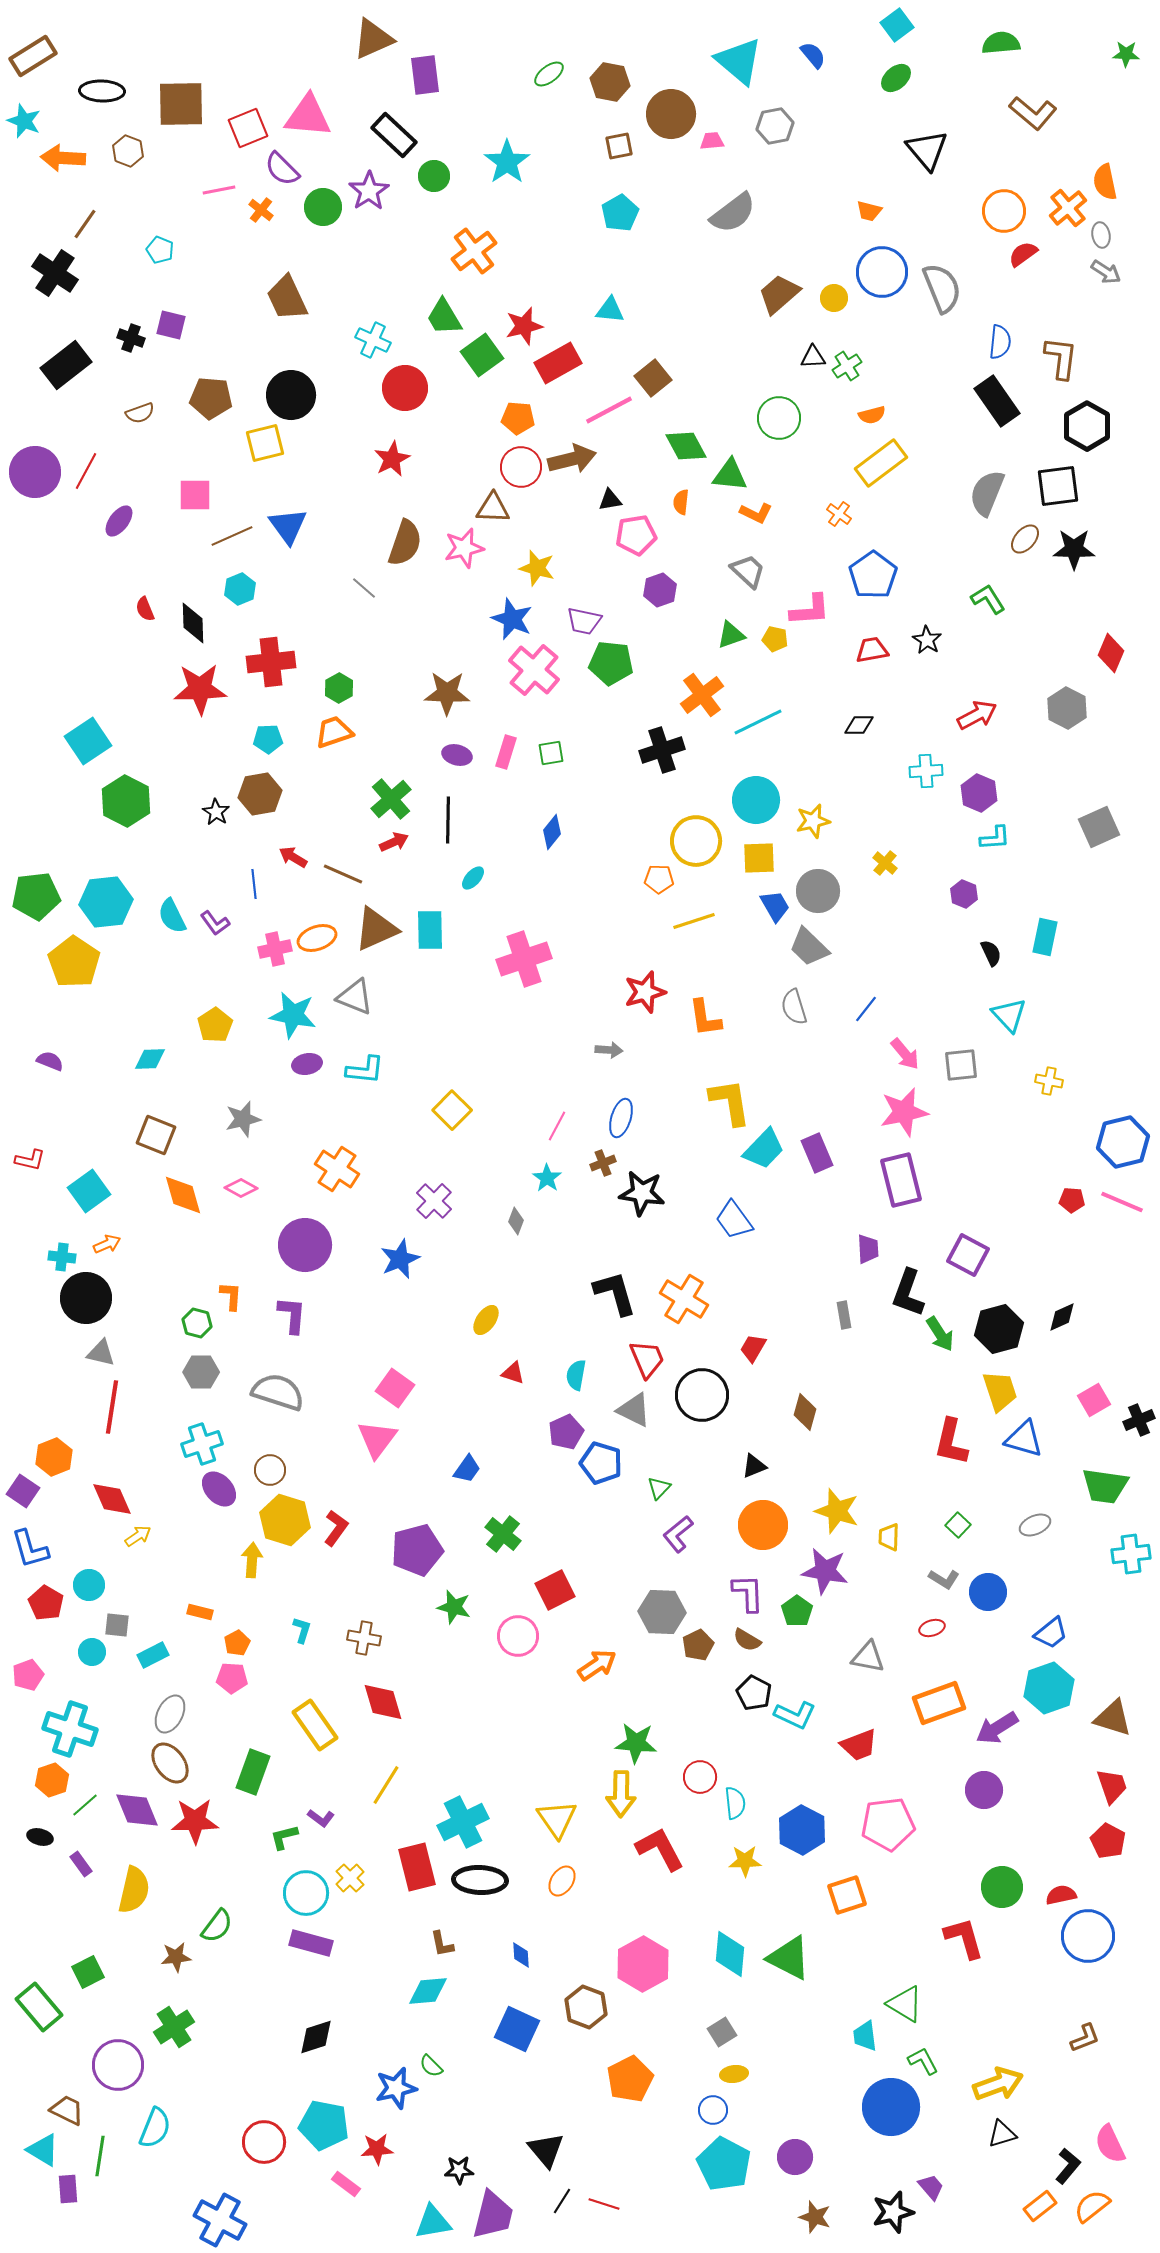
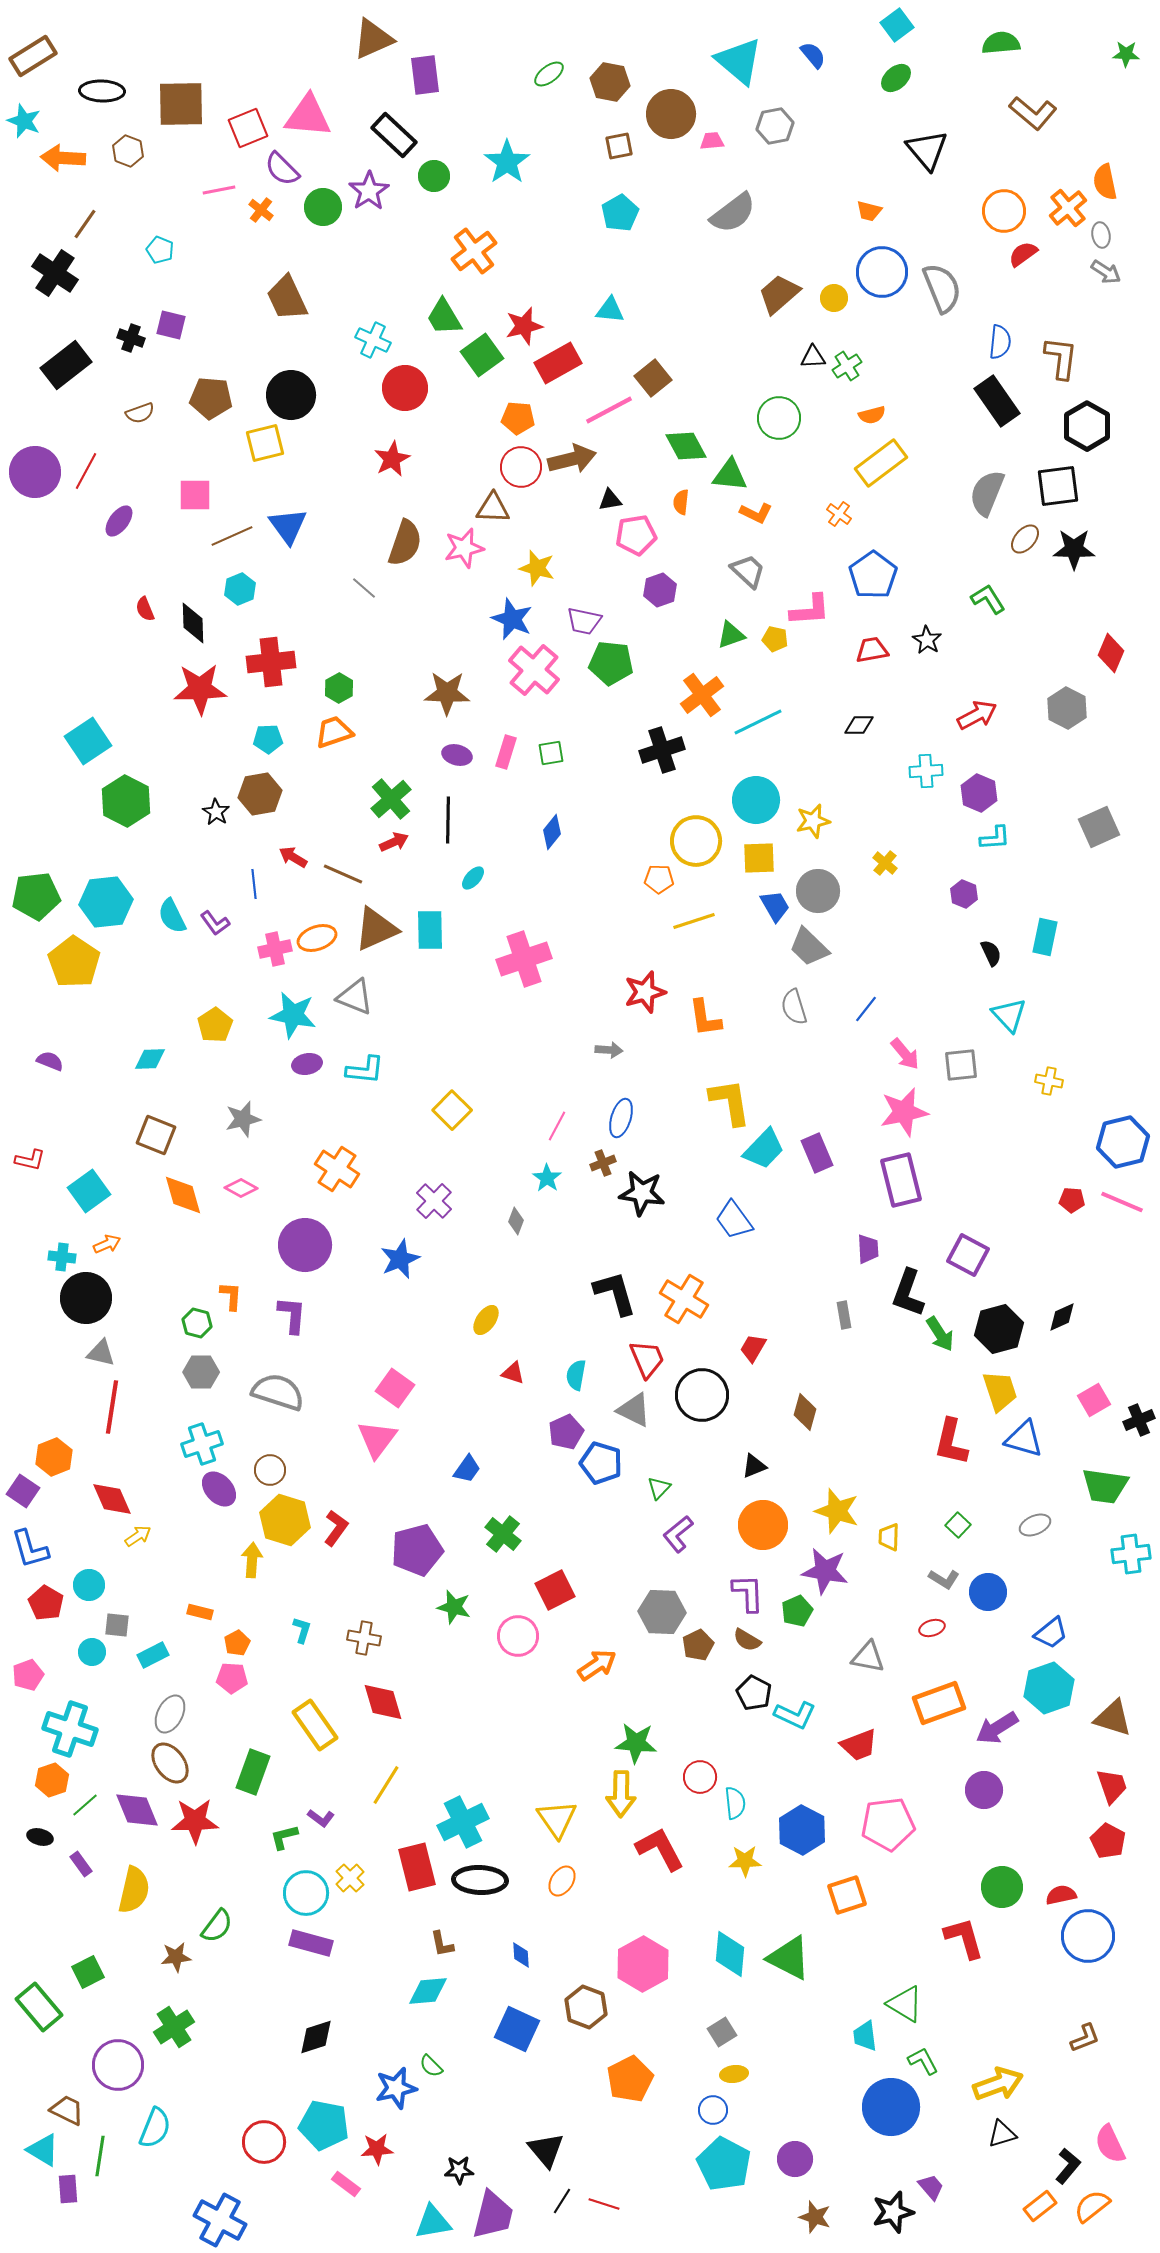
green pentagon at (797, 1611): rotated 12 degrees clockwise
purple circle at (795, 2157): moved 2 px down
